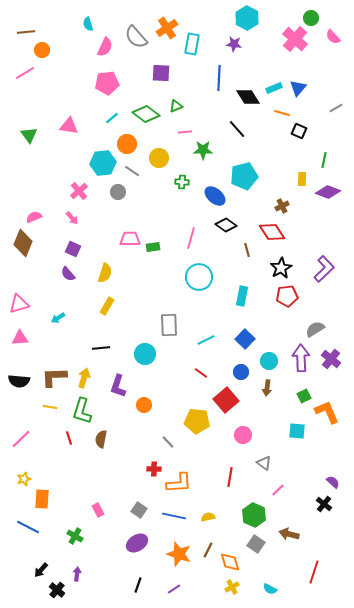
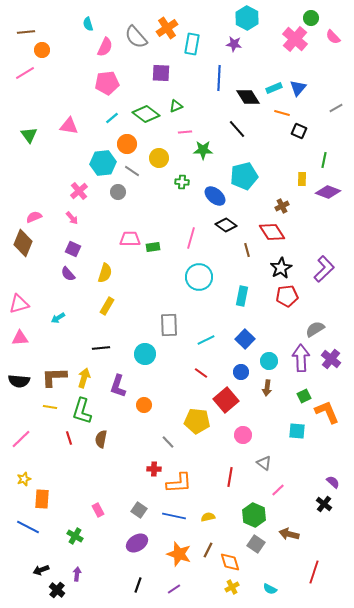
black arrow at (41, 570): rotated 28 degrees clockwise
